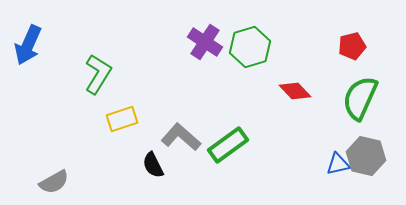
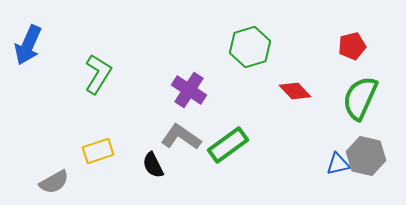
purple cross: moved 16 px left, 48 px down
yellow rectangle: moved 24 px left, 32 px down
gray L-shape: rotated 6 degrees counterclockwise
